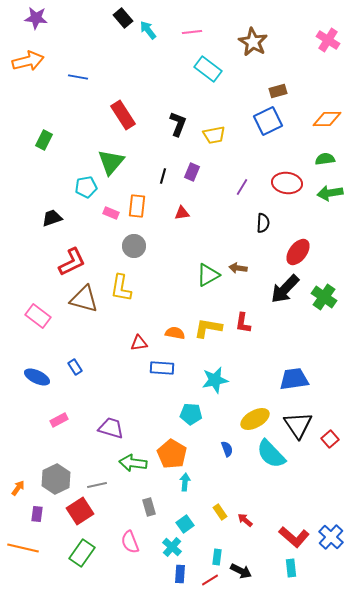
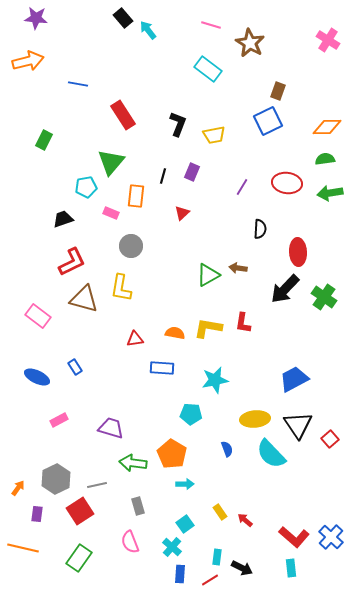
pink line at (192, 32): moved 19 px right, 7 px up; rotated 24 degrees clockwise
brown star at (253, 42): moved 3 px left, 1 px down
blue line at (78, 77): moved 7 px down
brown rectangle at (278, 91): rotated 54 degrees counterclockwise
orange diamond at (327, 119): moved 8 px down
orange rectangle at (137, 206): moved 1 px left, 10 px up
red triangle at (182, 213): rotated 35 degrees counterclockwise
black trapezoid at (52, 218): moved 11 px right, 1 px down
black semicircle at (263, 223): moved 3 px left, 6 px down
gray circle at (134, 246): moved 3 px left
red ellipse at (298, 252): rotated 40 degrees counterclockwise
red triangle at (139, 343): moved 4 px left, 4 px up
blue trapezoid at (294, 379): rotated 20 degrees counterclockwise
yellow ellipse at (255, 419): rotated 24 degrees clockwise
cyan arrow at (185, 482): moved 2 px down; rotated 84 degrees clockwise
gray rectangle at (149, 507): moved 11 px left, 1 px up
green rectangle at (82, 553): moved 3 px left, 5 px down
black arrow at (241, 571): moved 1 px right, 3 px up
